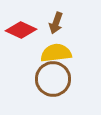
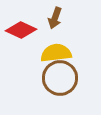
brown arrow: moved 1 px left, 5 px up
brown circle: moved 7 px right, 1 px up
